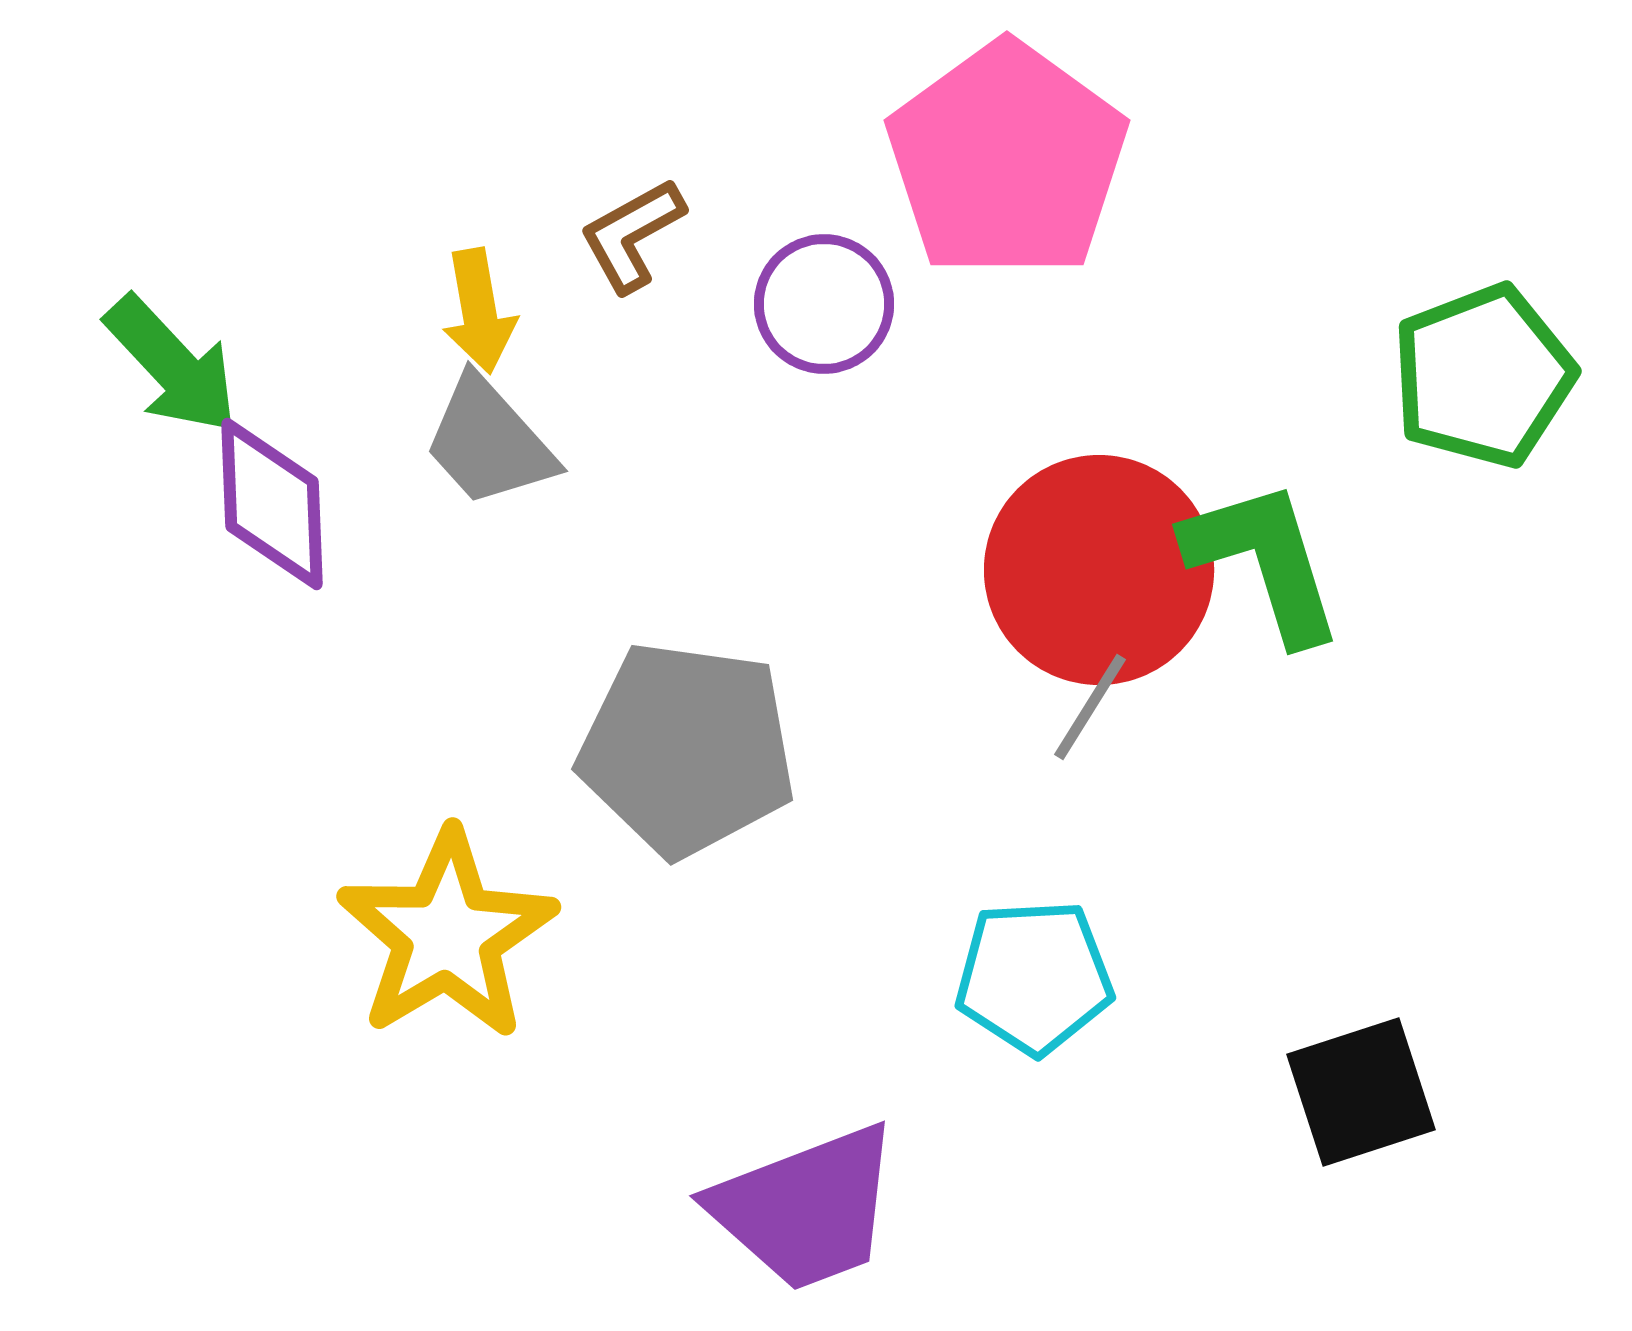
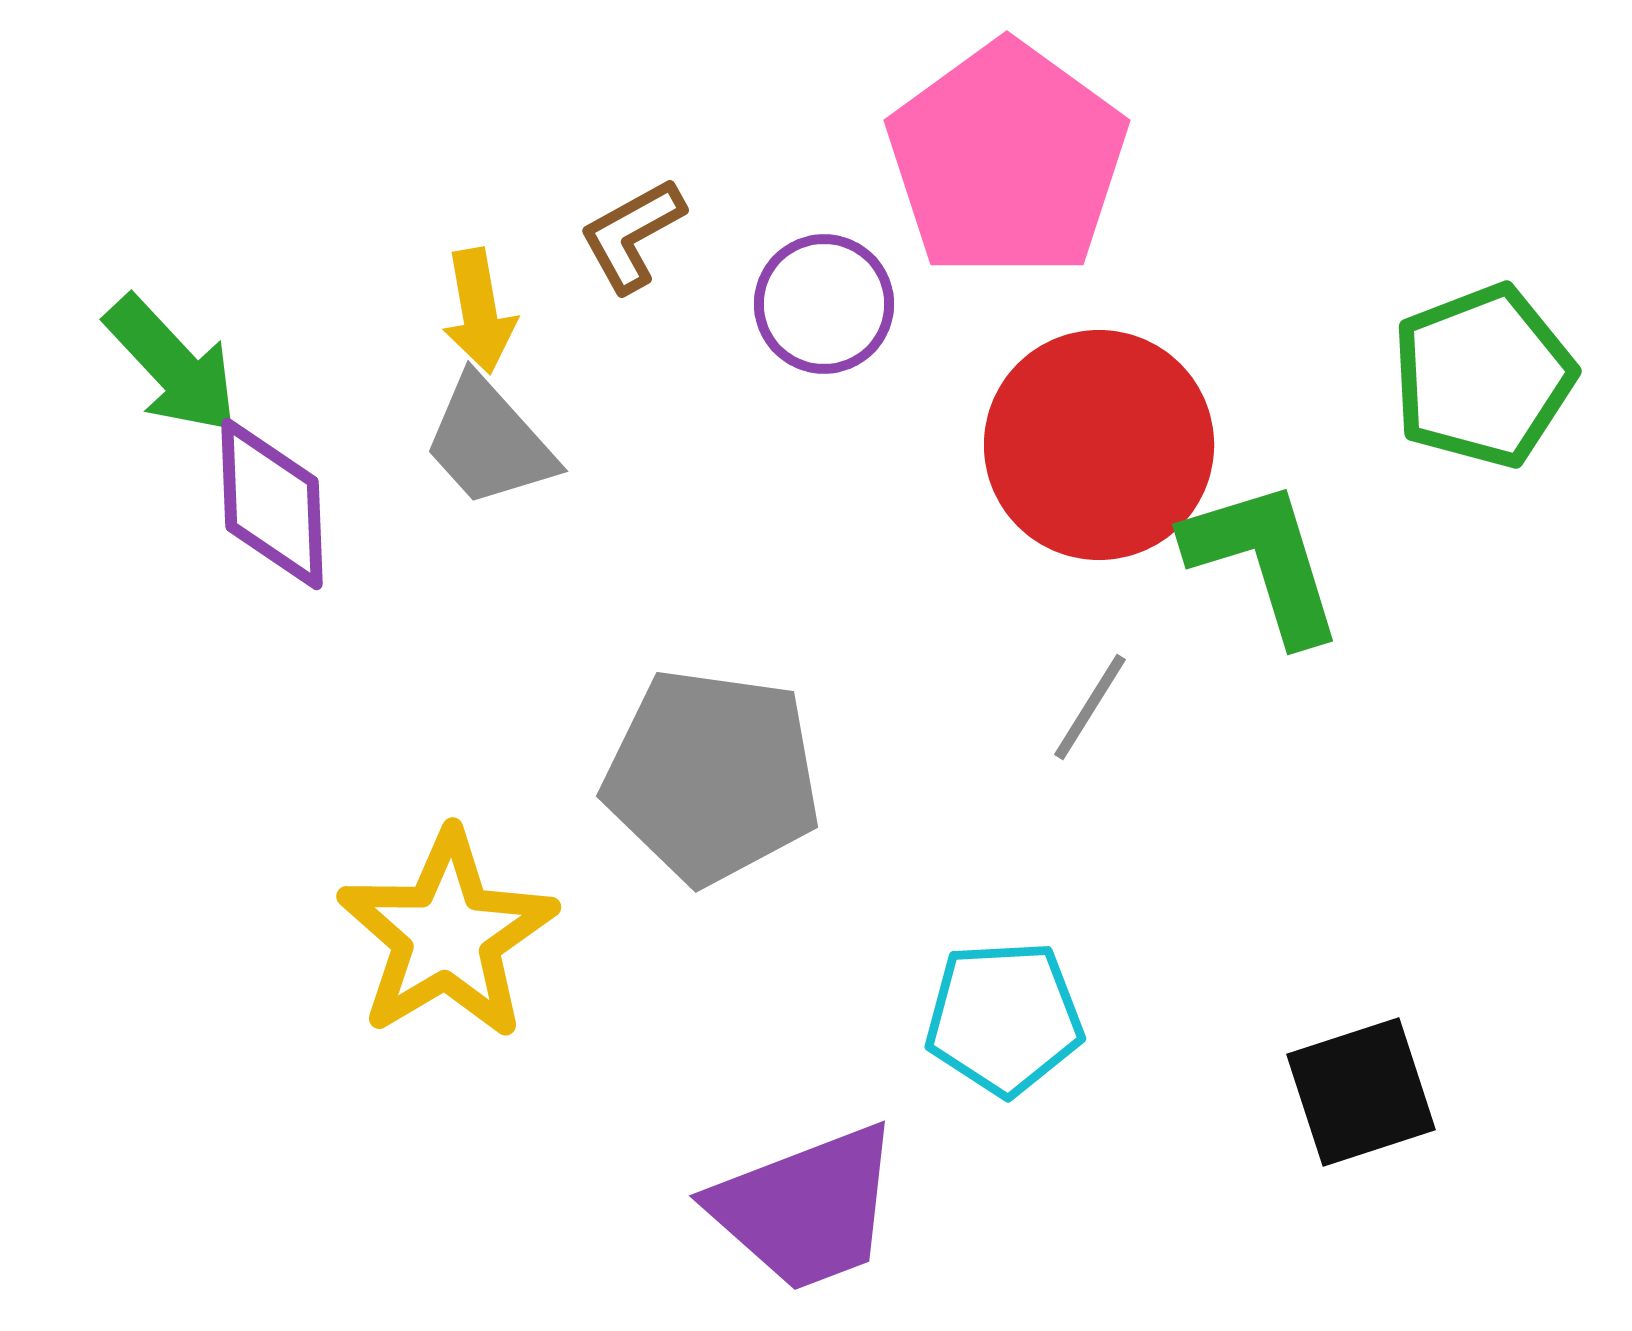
red circle: moved 125 px up
gray pentagon: moved 25 px right, 27 px down
cyan pentagon: moved 30 px left, 41 px down
